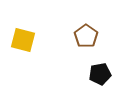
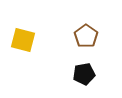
black pentagon: moved 16 px left
